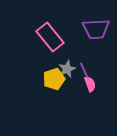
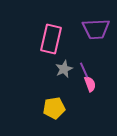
pink rectangle: moved 1 px right, 2 px down; rotated 52 degrees clockwise
gray star: moved 3 px left
yellow pentagon: moved 29 px down; rotated 10 degrees clockwise
